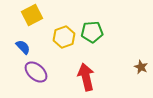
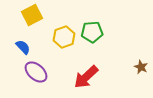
red arrow: rotated 120 degrees counterclockwise
